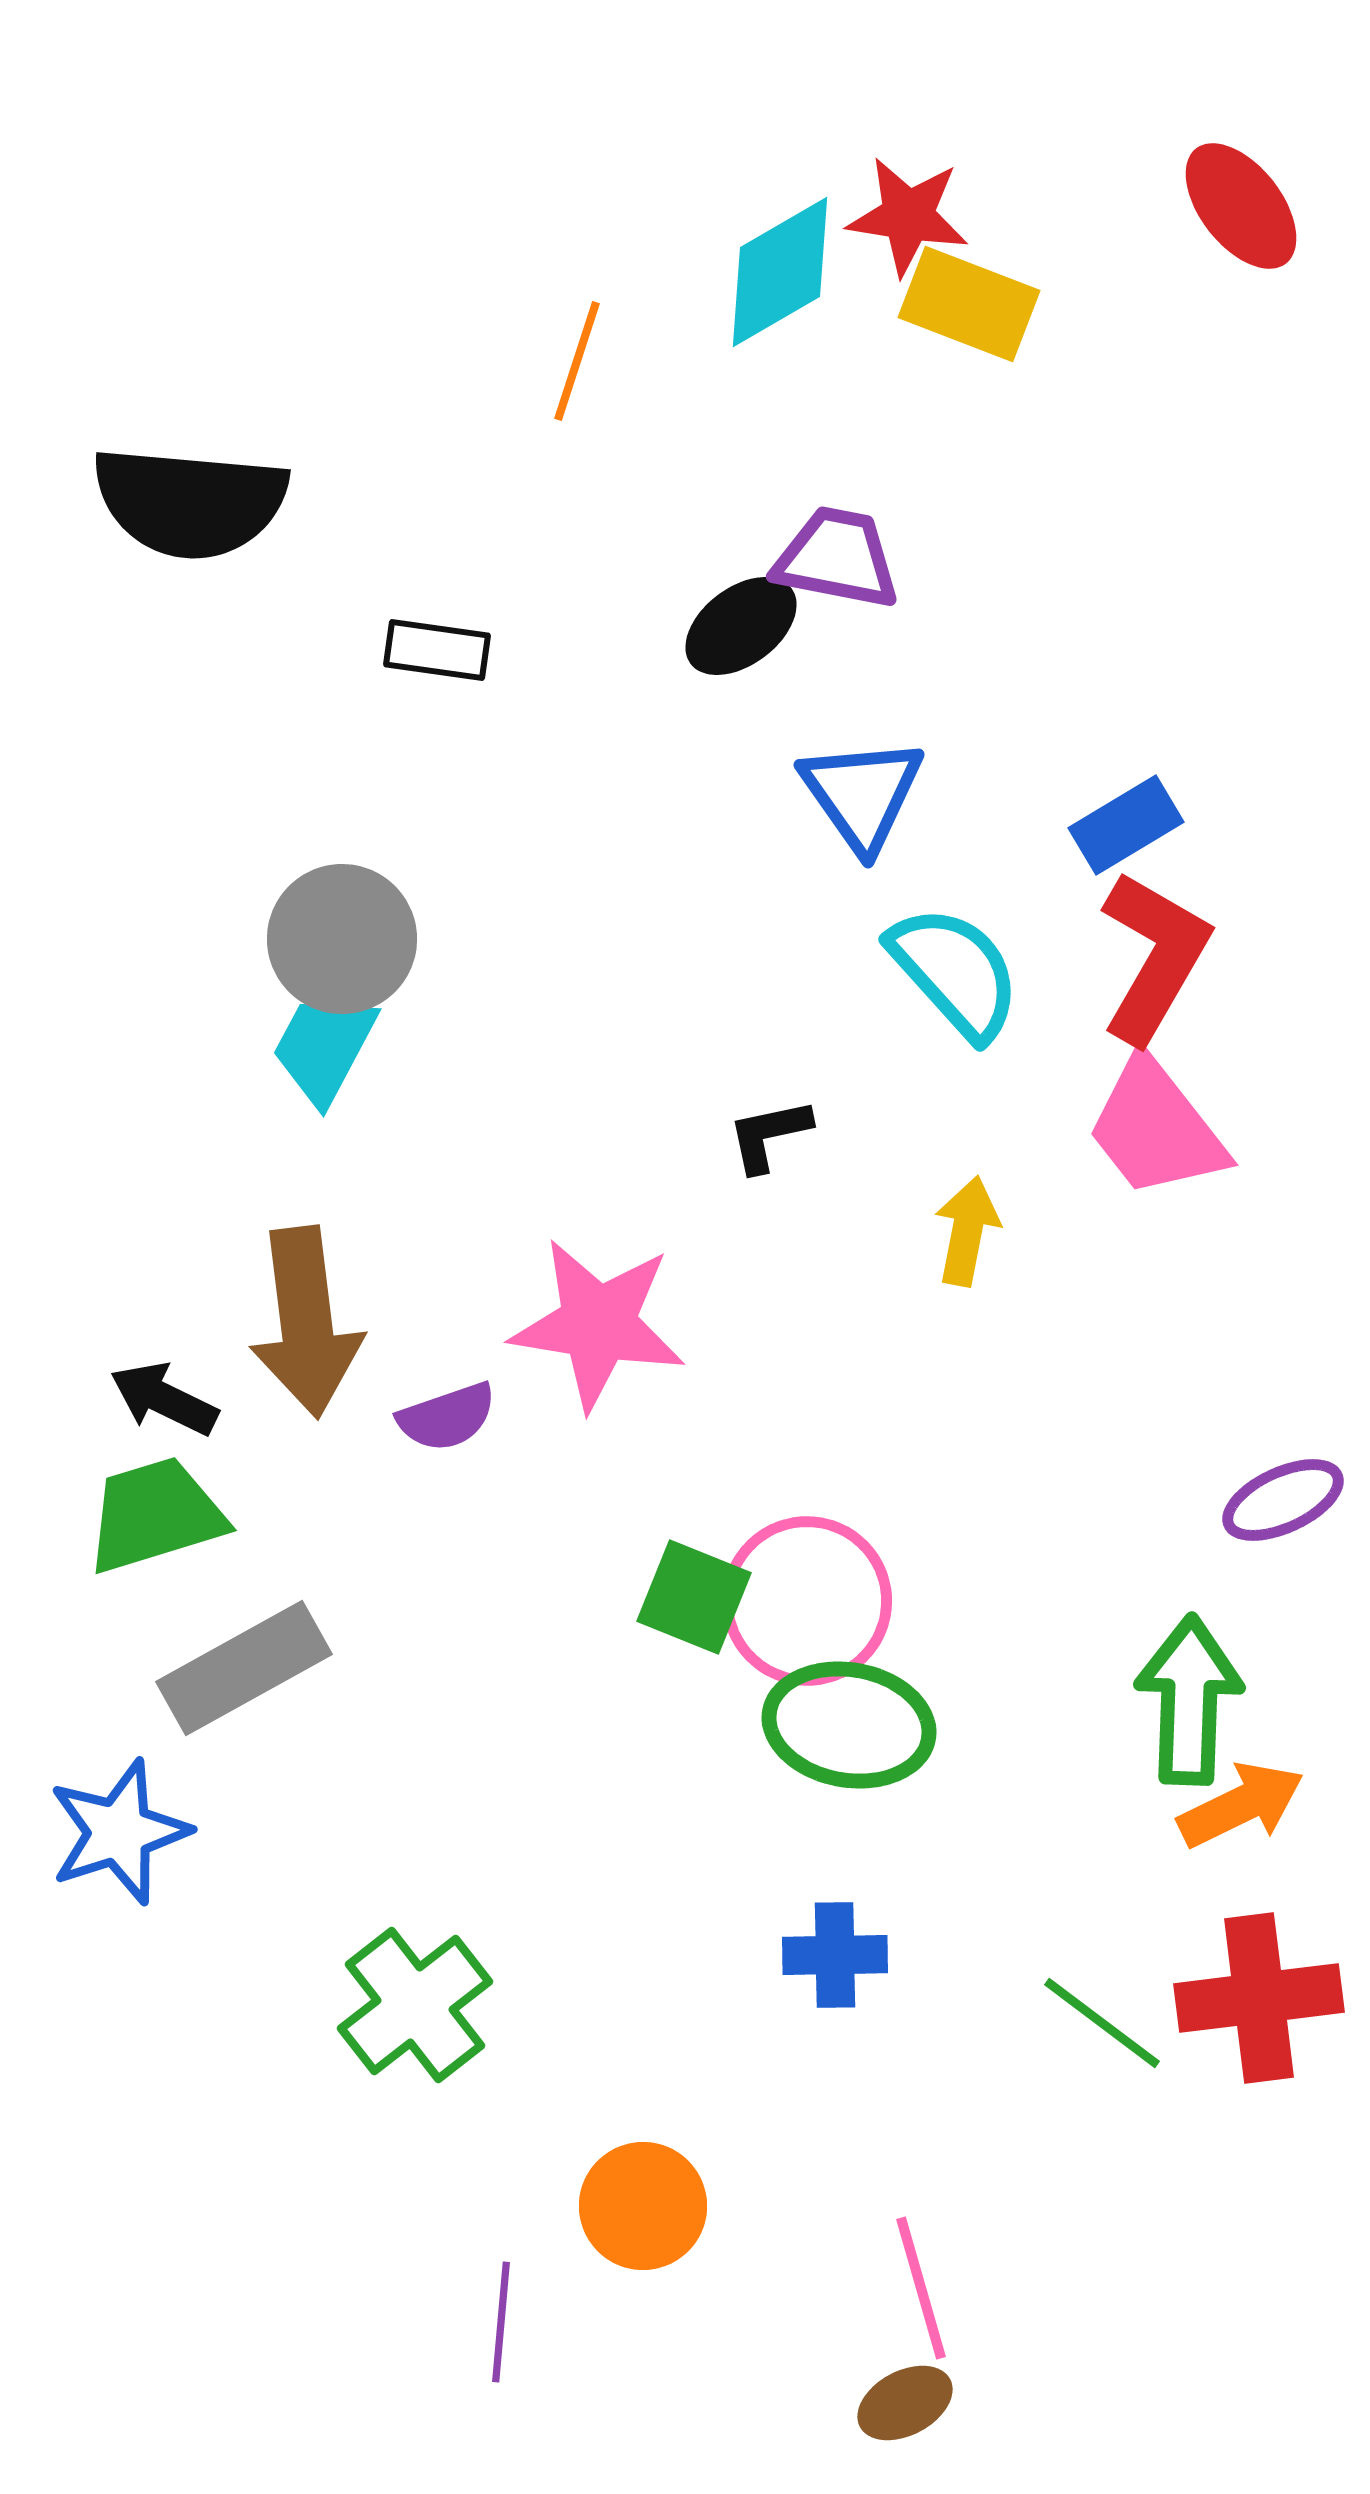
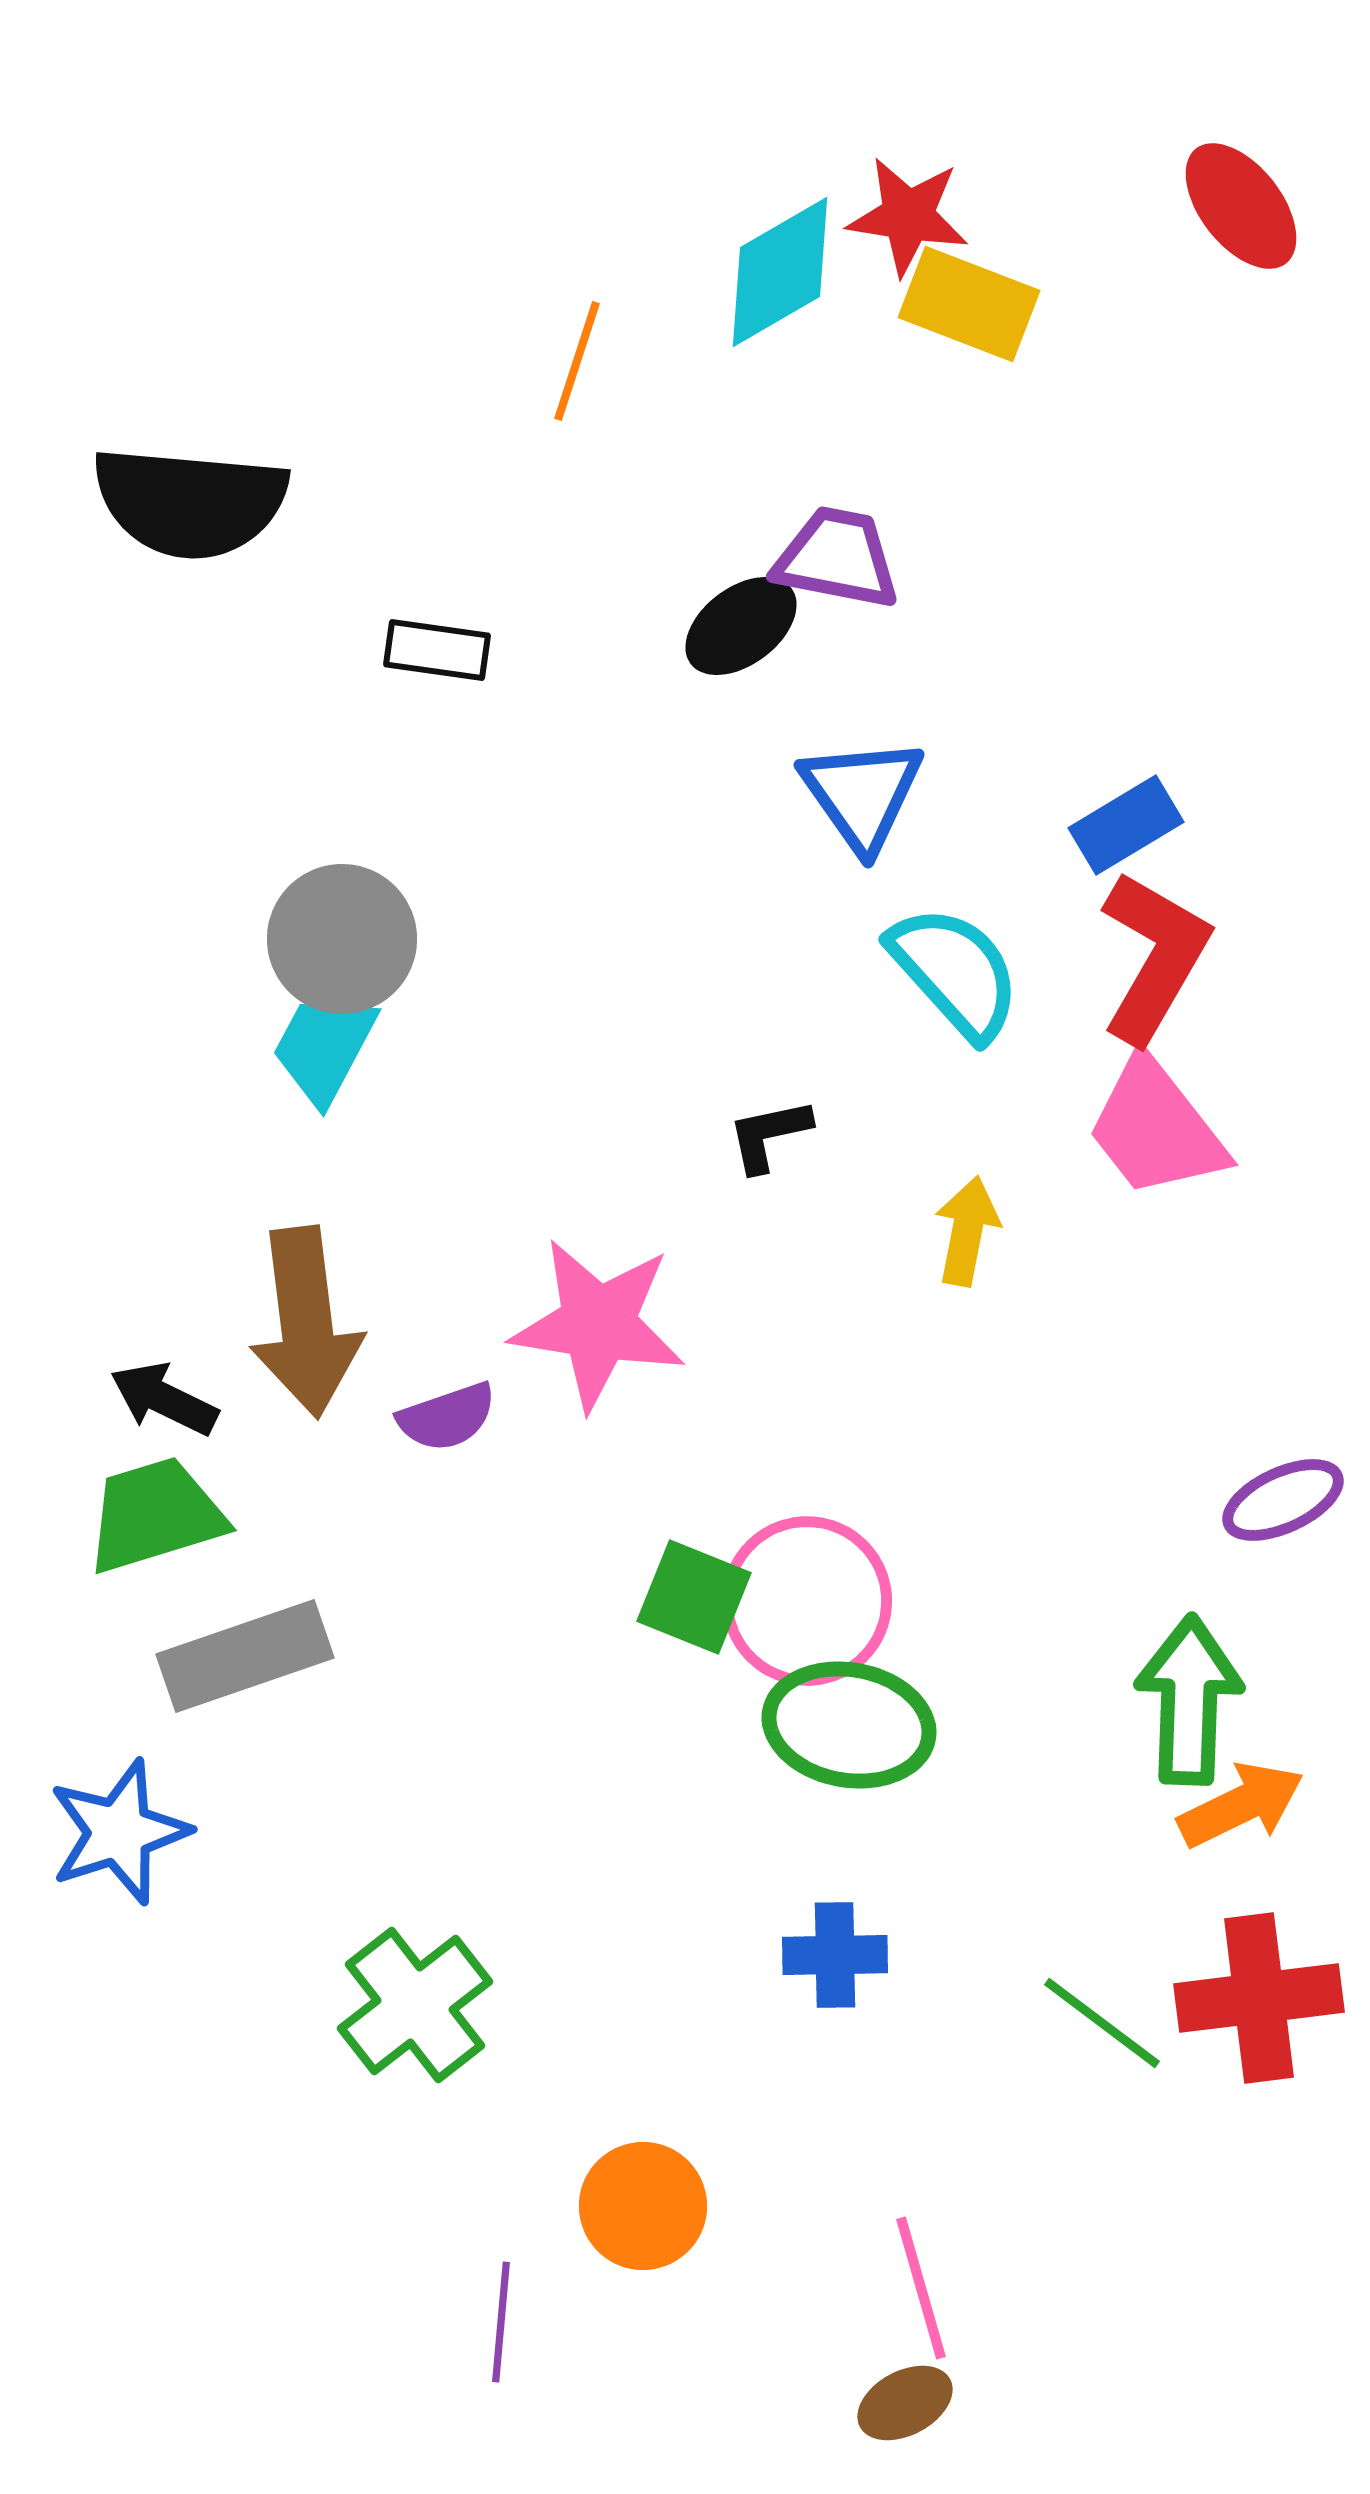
gray rectangle: moved 1 px right, 12 px up; rotated 10 degrees clockwise
